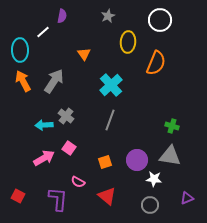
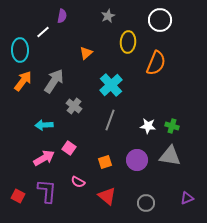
orange triangle: moved 2 px right, 1 px up; rotated 24 degrees clockwise
orange arrow: rotated 65 degrees clockwise
gray cross: moved 8 px right, 10 px up
white star: moved 6 px left, 53 px up
purple L-shape: moved 11 px left, 8 px up
gray circle: moved 4 px left, 2 px up
